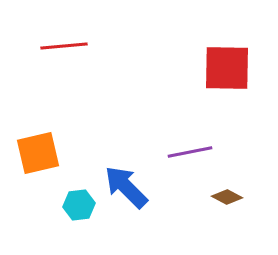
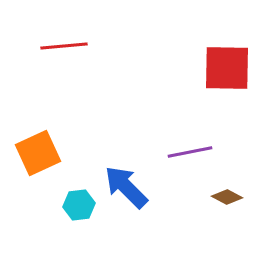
orange square: rotated 12 degrees counterclockwise
